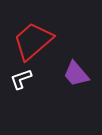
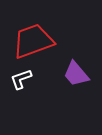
red trapezoid: rotated 21 degrees clockwise
